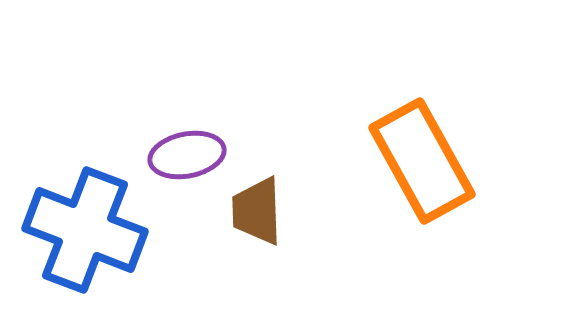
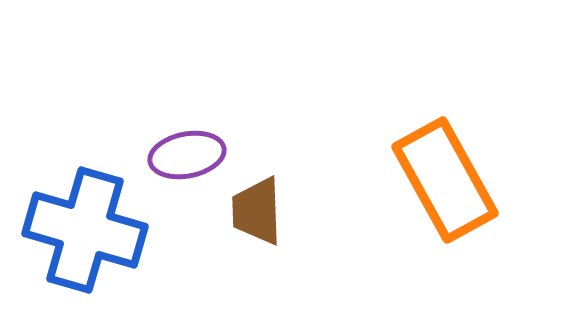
orange rectangle: moved 23 px right, 19 px down
blue cross: rotated 5 degrees counterclockwise
